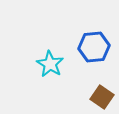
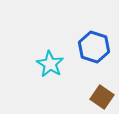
blue hexagon: rotated 24 degrees clockwise
